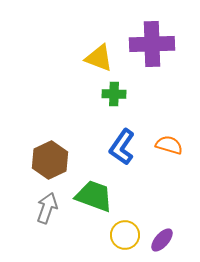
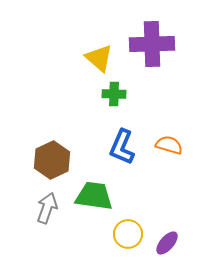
yellow triangle: rotated 20 degrees clockwise
blue L-shape: rotated 12 degrees counterclockwise
brown hexagon: moved 2 px right
green trapezoid: rotated 12 degrees counterclockwise
yellow circle: moved 3 px right, 1 px up
purple ellipse: moved 5 px right, 3 px down
